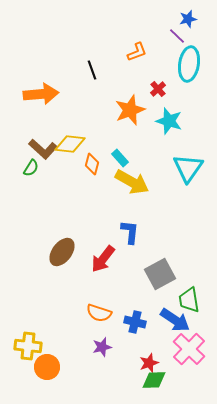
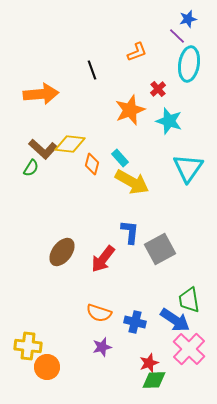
gray square: moved 25 px up
